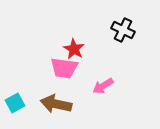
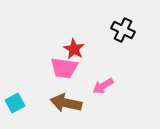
brown arrow: moved 10 px right, 1 px up
